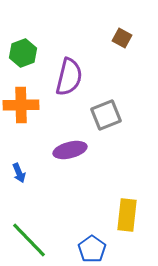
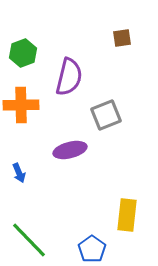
brown square: rotated 36 degrees counterclockwise
